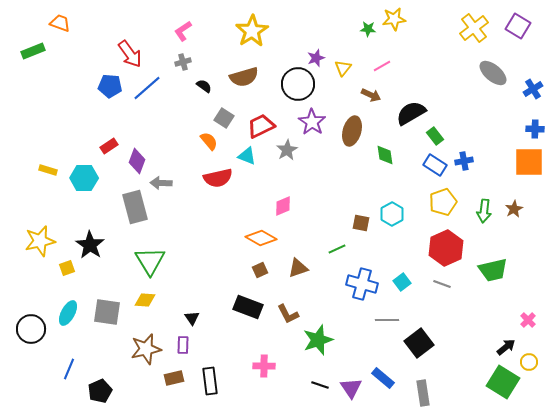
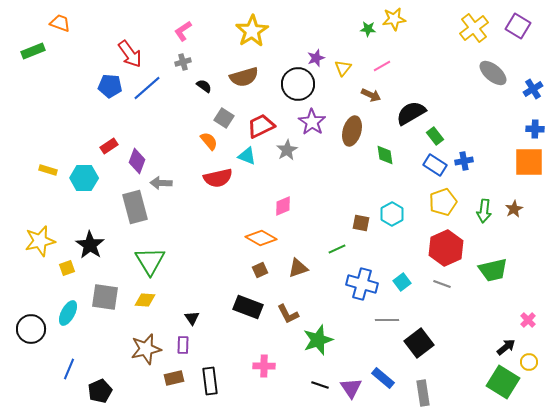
gray square at (107, 312): moved 2 px left, 15 px up
